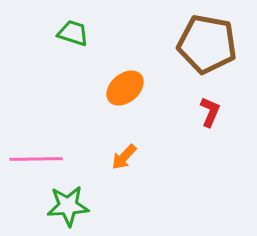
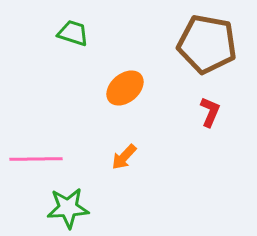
green star: moved 2 px down
